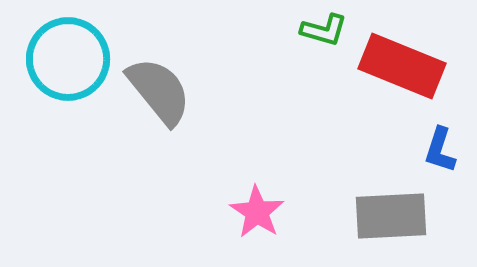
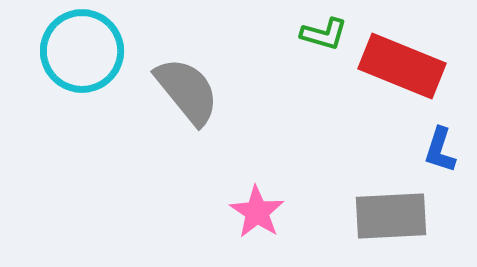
green L-shape: moved 4 px down
cyan circle: moved 14 px right, 8 px up
gray semicircle: moved 28 px right
